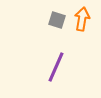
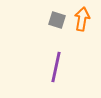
purple line: rotated 12 degrees counterclockwise
